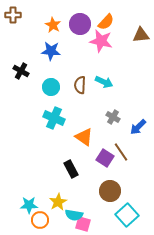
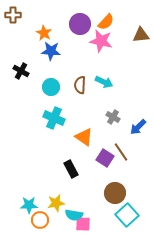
orange star: moved 9 px left, 8 px down
brown circle: moved 5 px right, 2 px down
yellow star: moved 2 px left, 1 px down; rotated 18 degrees clockwise
pink square: rotated 14 degrees counterclockwise
